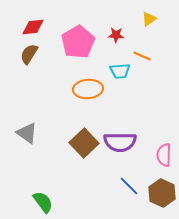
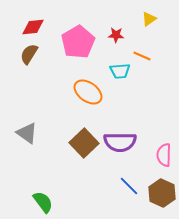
orange ellipse: moved 3 px down; rotated 40 degrees clockwise
